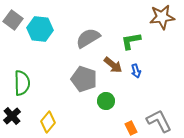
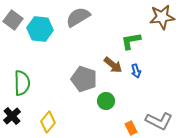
gray semicircle: moved 10 px left, 21 px up
gray L-shape: rotated 144 degrees clockwise
